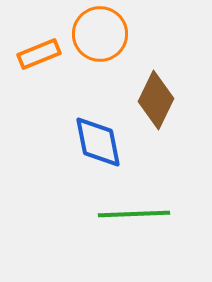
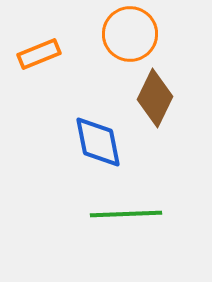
orange circle: moved 30 px right
brown diamond: moved 1 px left, 2 px up
green line: moved 8 px left
